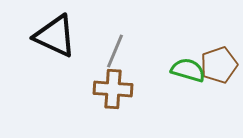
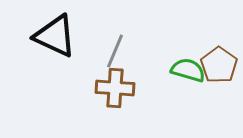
brown pentagon: rotated 18 degrees counterclockwise
brown cross: moved 2 px right, 1 px up
